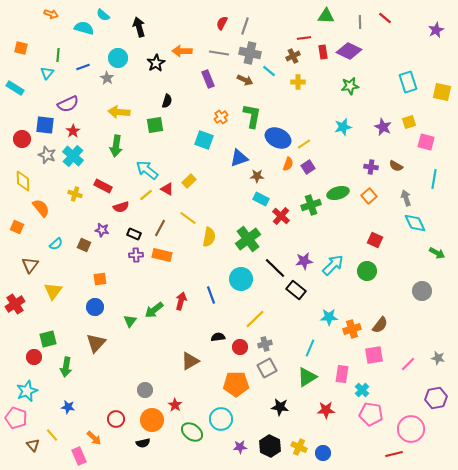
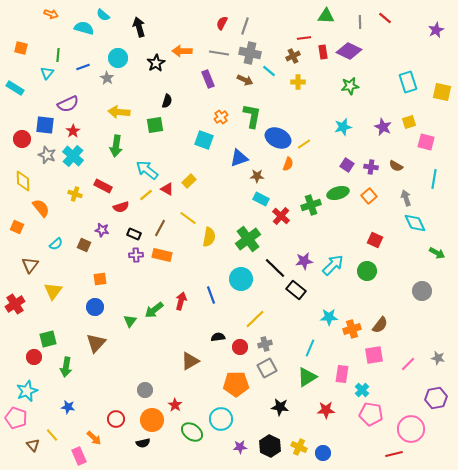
purple square at (308, 167): moved 39 px right, 2 px up; rotated 24 degrees counterclockwise
